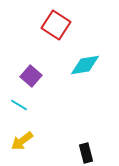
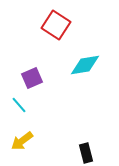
purple square: moved 1 px right, 2 px down; rotated 25 degrees clockwise
cyan line: rotated 18 degrees clockwise
